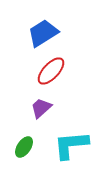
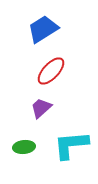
blue trapezoid: moved 4 px up
green ellipse: rotated 50 degrees clockwise
